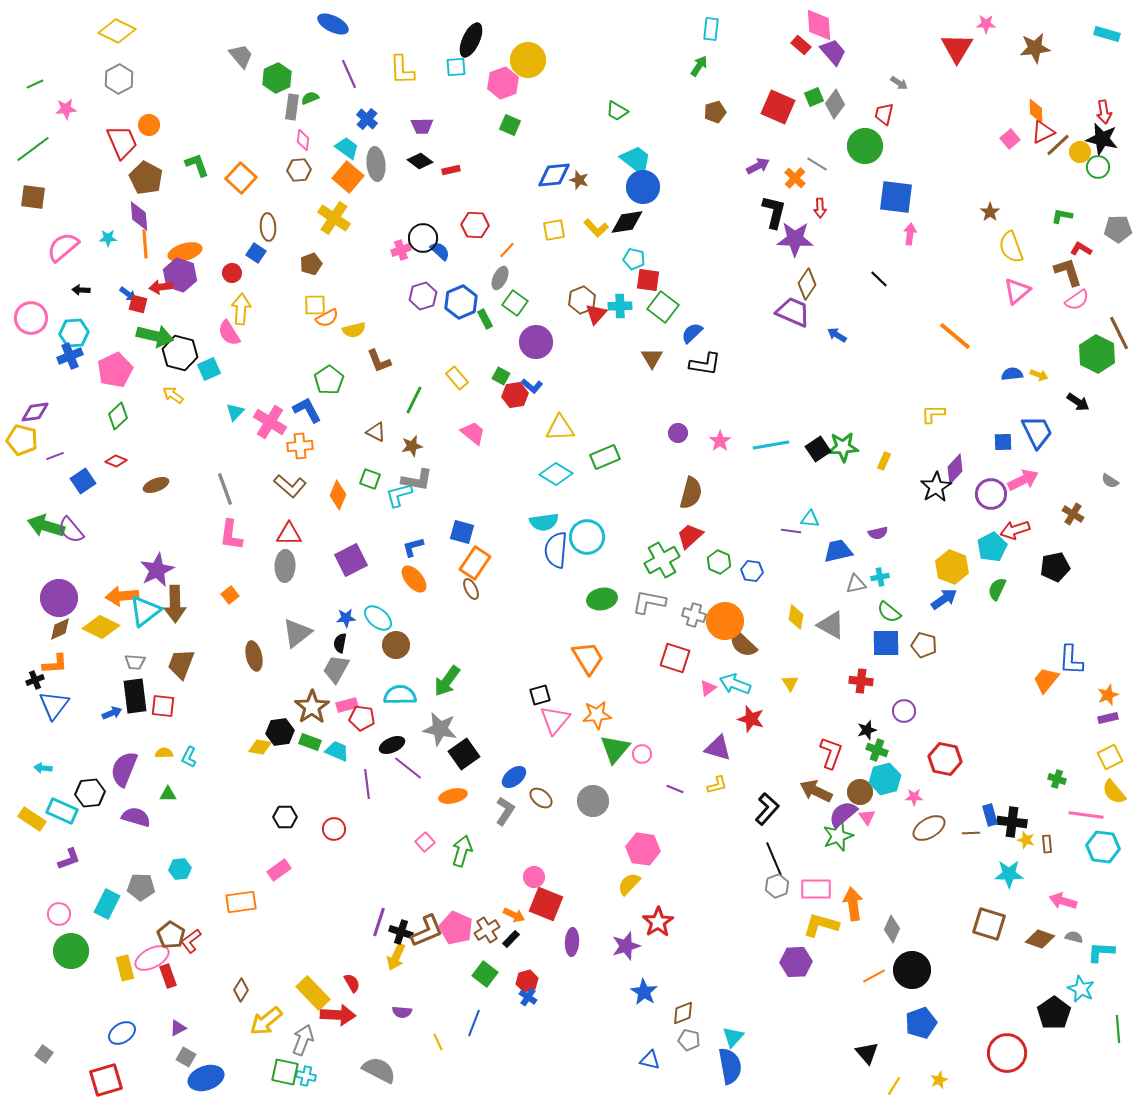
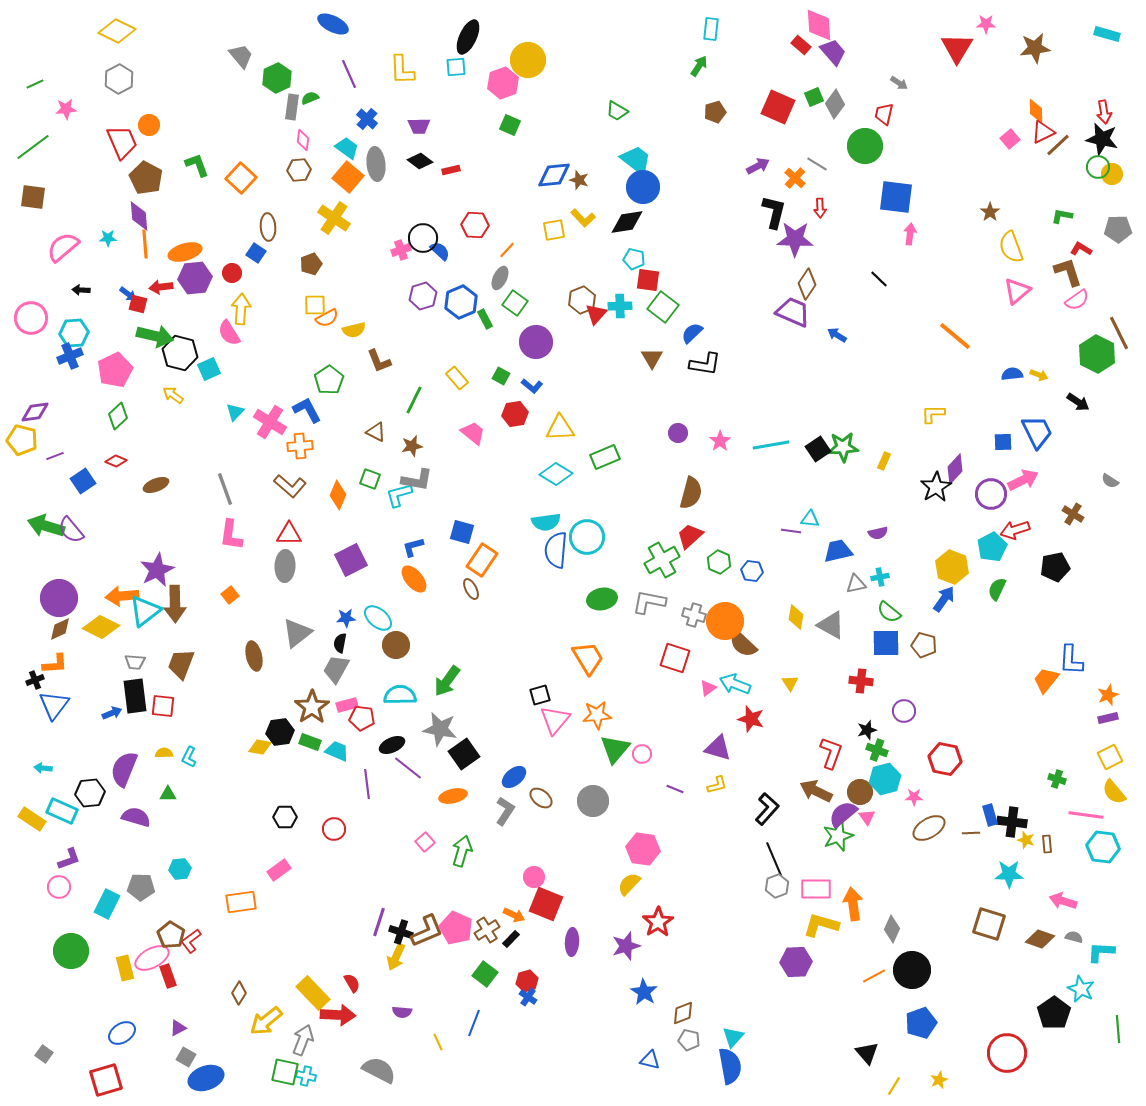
black ellipse at (471, 40): moved 3 px left, 3 px up
purple trapezoid at (422, 126): moved 3 px left
green line at (33, 149): moved 2 px up
yellow circle at (1080, 152): moved 32 px right, 22 px down
yellow L-shape at (596, 228): moved 13 px left, 10 px up
purple hexagon at (180, 275): moved 15 px right, 3 px down; rotated 24 degrees counterclockwise
red hexagon at (515, 395): moved 19 px down
cyan semicircle at (544, 522): moved 2 px right
orange rectangle at (475, 563): moved 7 px right, 3 px up
blue arrow at (944, 599): rotated 20 degrees counterclockwise
pink circle at (59, 914): moved 27 px up
brown diamond at (241, 990): moved 2 px left, 3 px down
